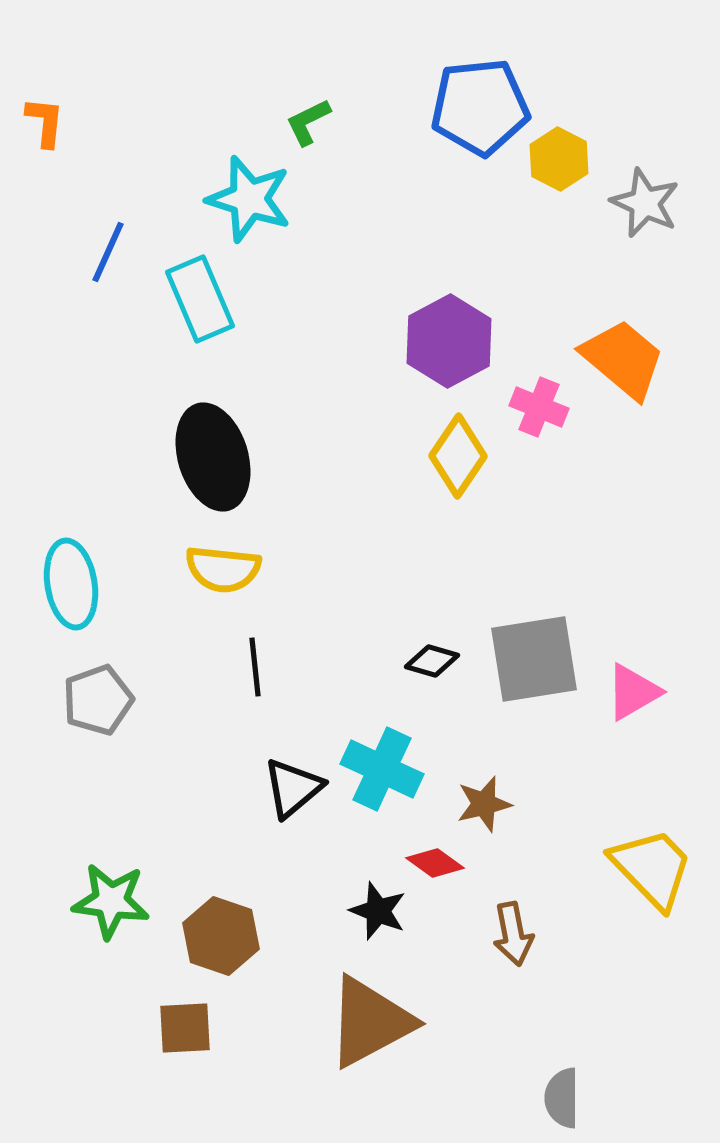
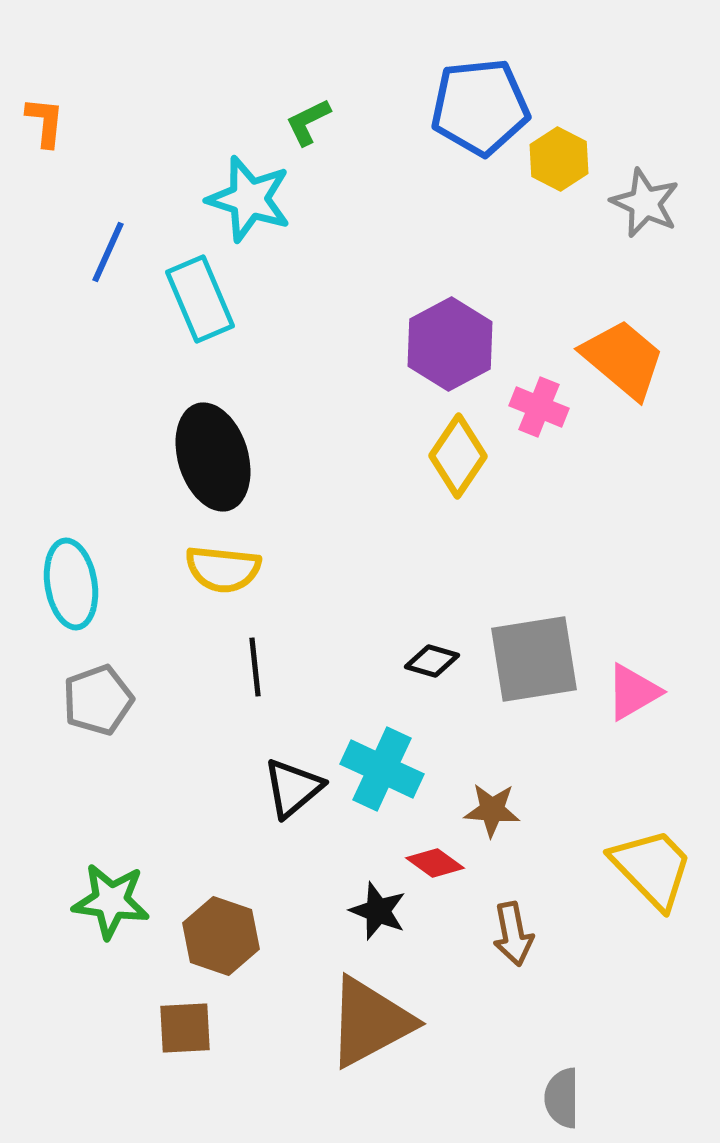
purple hexagon: moved 1 px right, 3 px down
brown star: moved 8 px right, 6 px down; rotated 18 degrees clockwise
